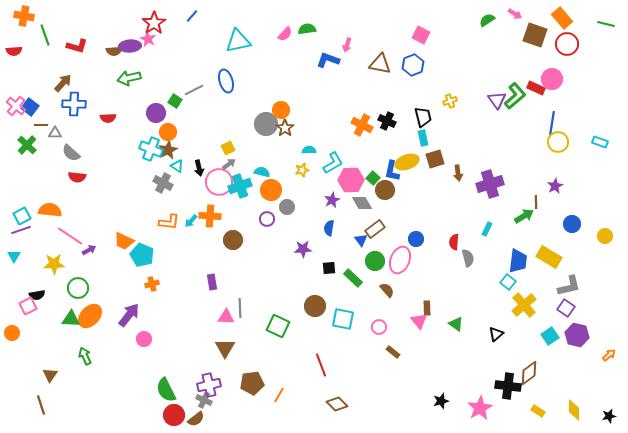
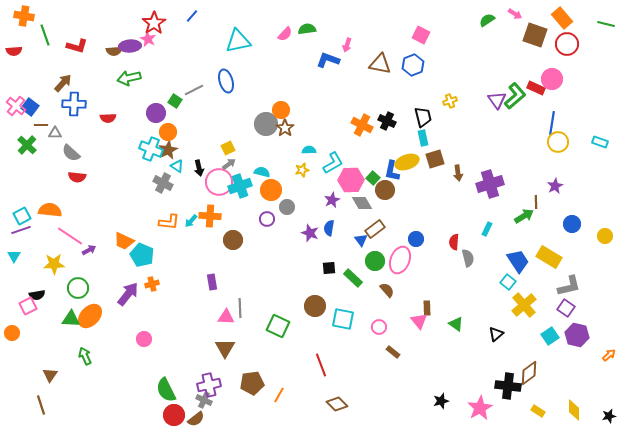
purple star at (303, 249): moved 7 px right, 16 px up; rotated 24 degrees clockwise
blue trapezoid at (518, 261): rotated 40 degrees counterclockwise
purple arrow at (129, 315): moved 1 px left, 21 px up
